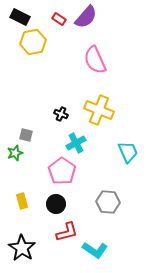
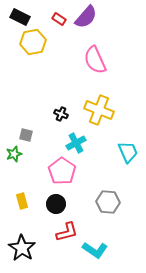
green star: moved 1 px left, 1 px down
